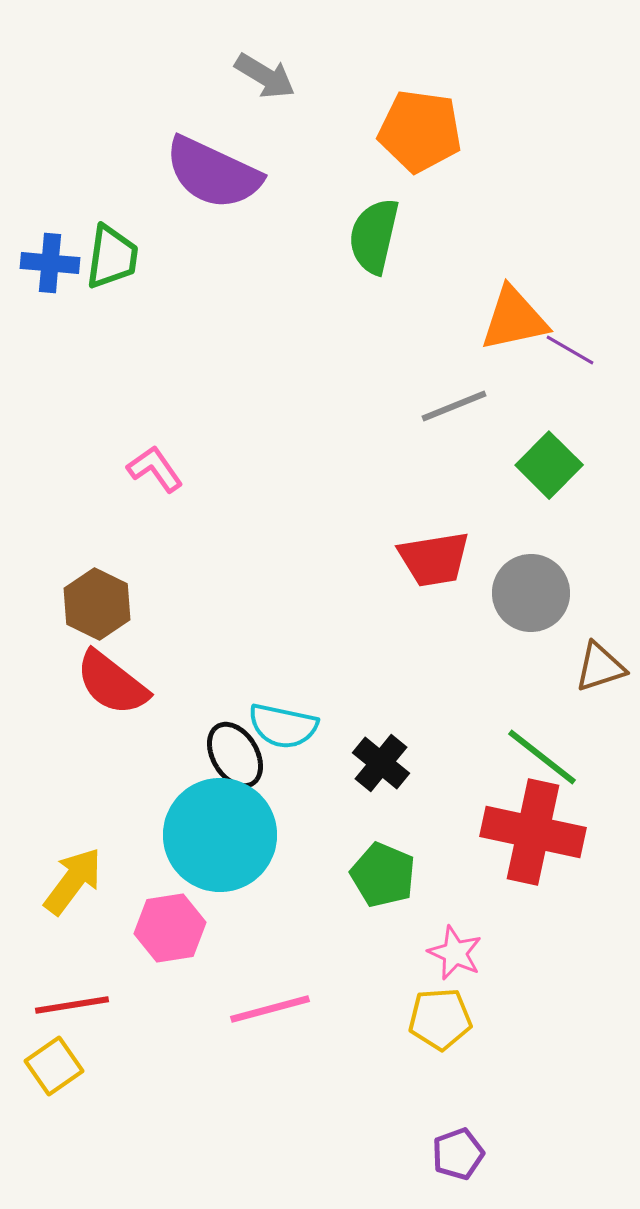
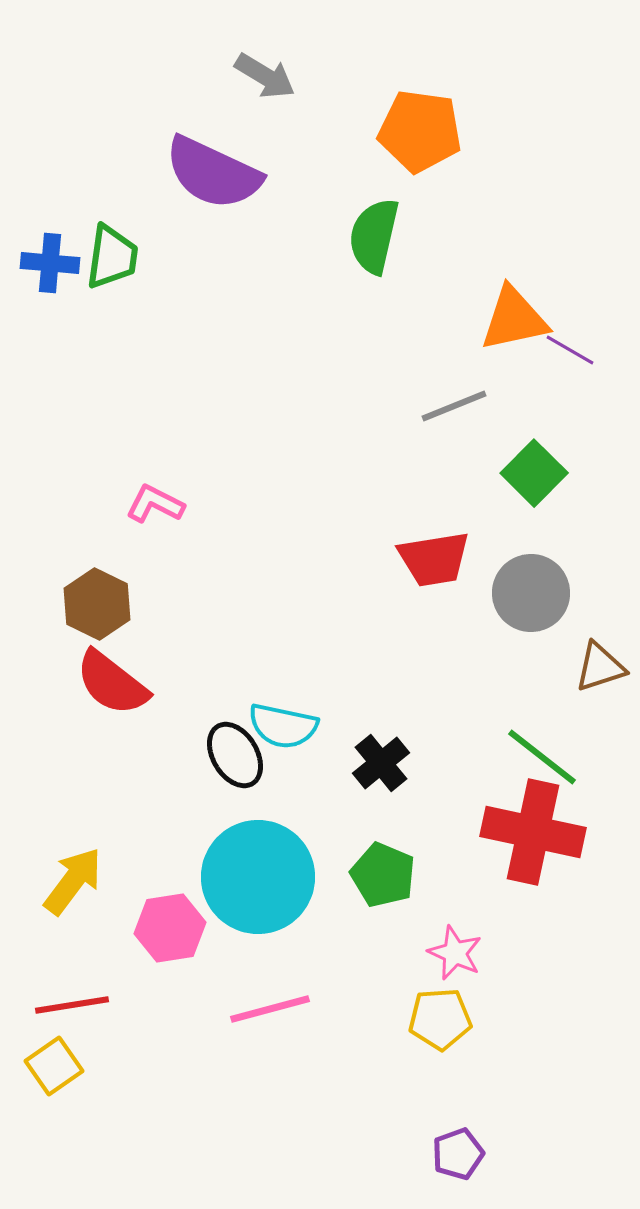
green square: moved 15 px left, 8 px down
pink L-shape: moved 35 px down; rotated 28 degrees counterclockwise
black cross: rotated 12 degrees clockwise
cyan circle: moved 38 px right, 42 px down
